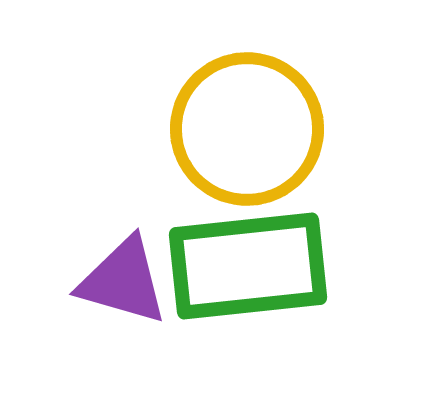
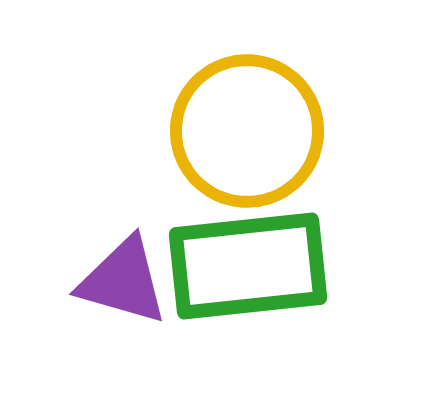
yellow circle: moved 2 px down
